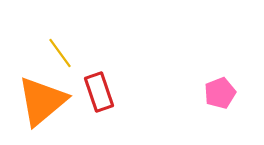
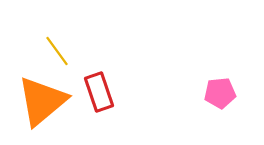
yellow line: moved 3 px left, 2 px up
pink pentagon: rotated 16 degrees clockwise
